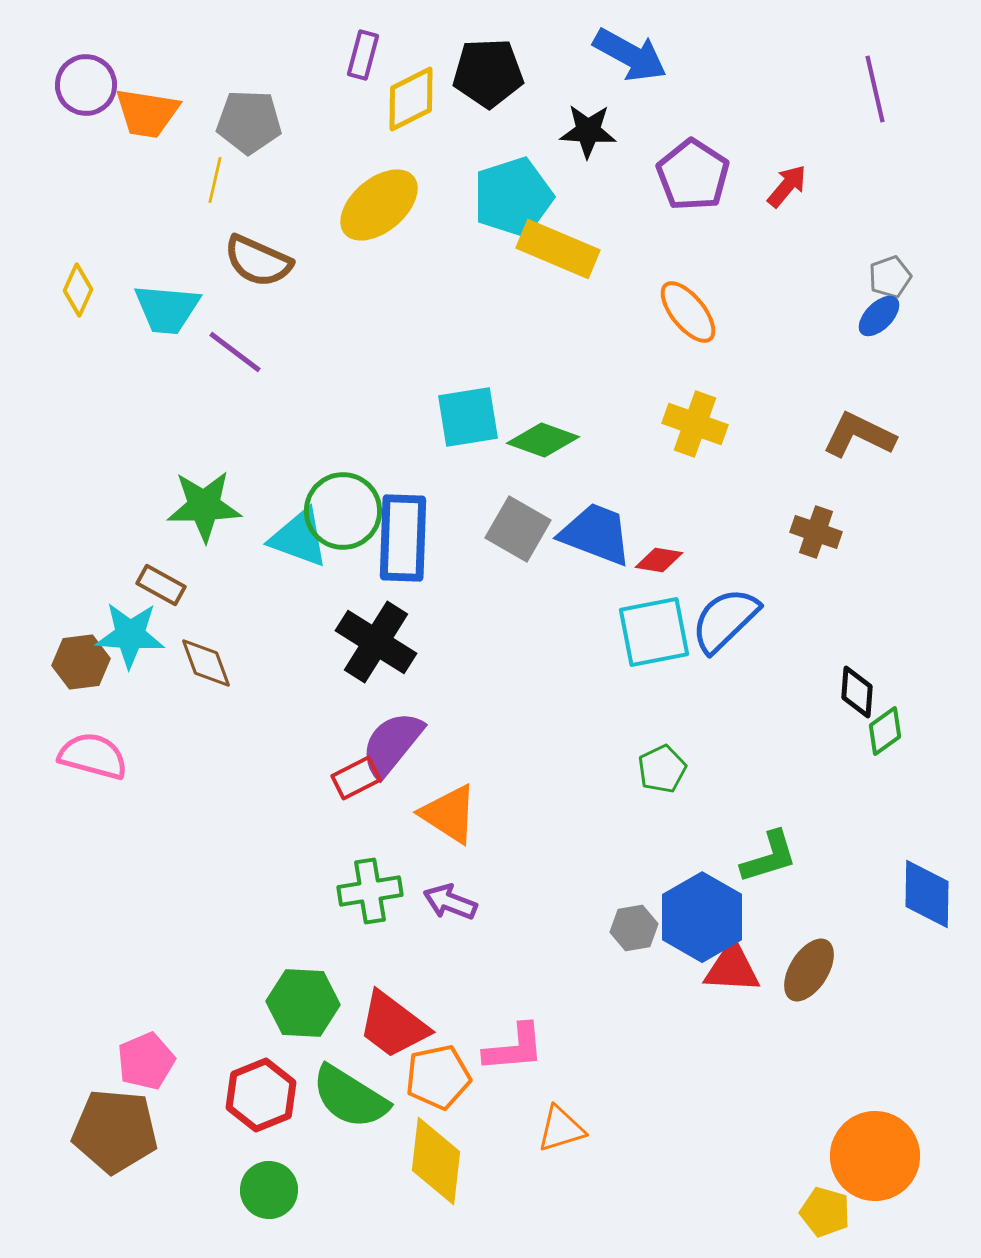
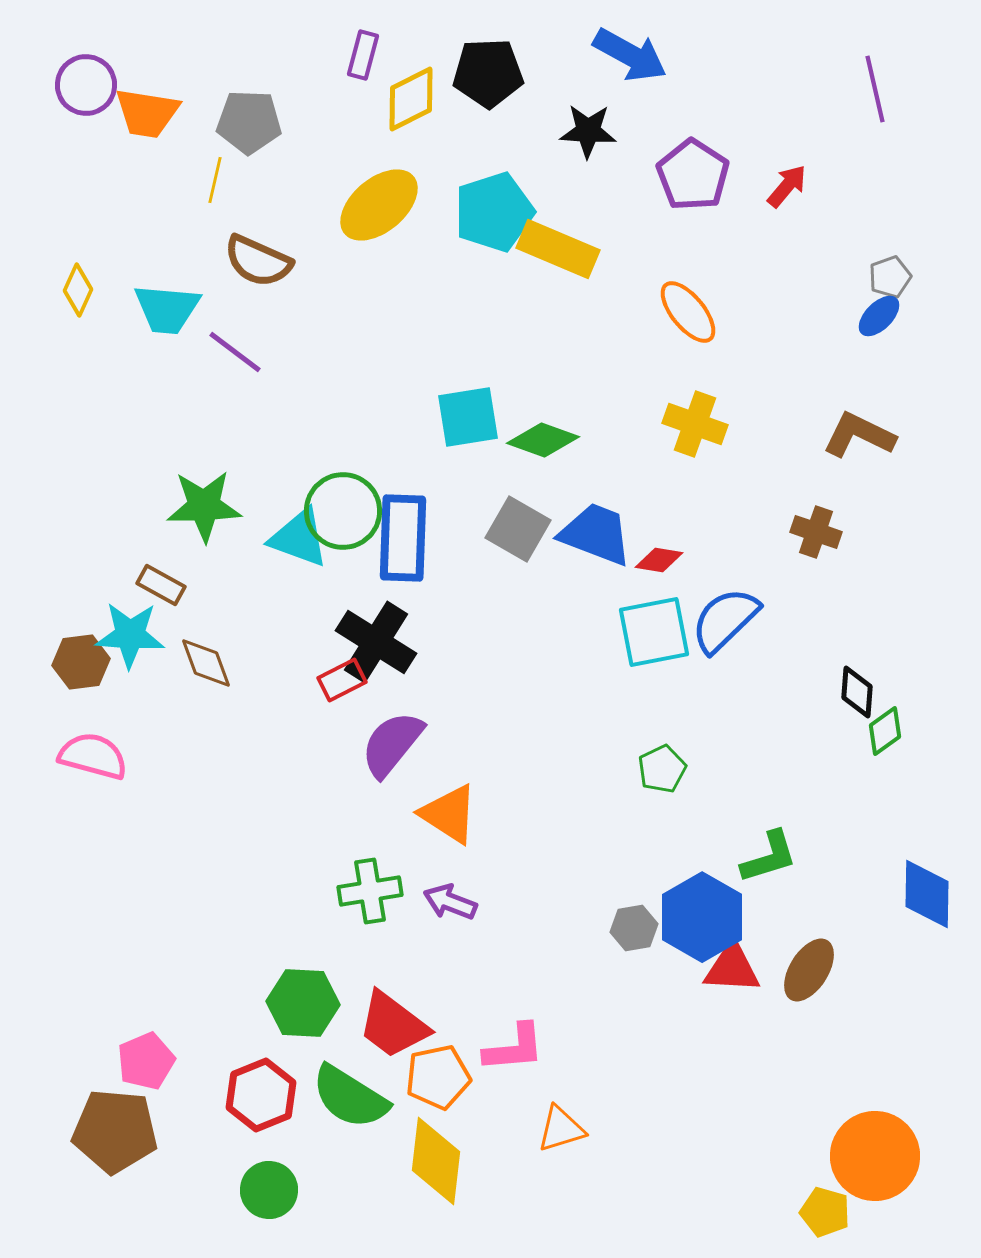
cyan pentagon at (513, 197): moved 19 px left, 15 px down
red rectangle at (356, 778): moved 14 px left, 98 px up
